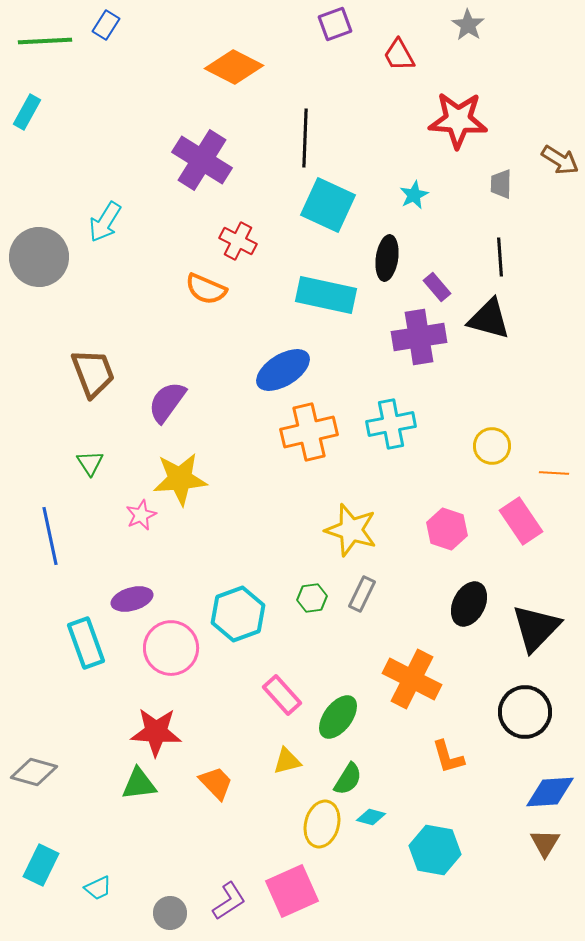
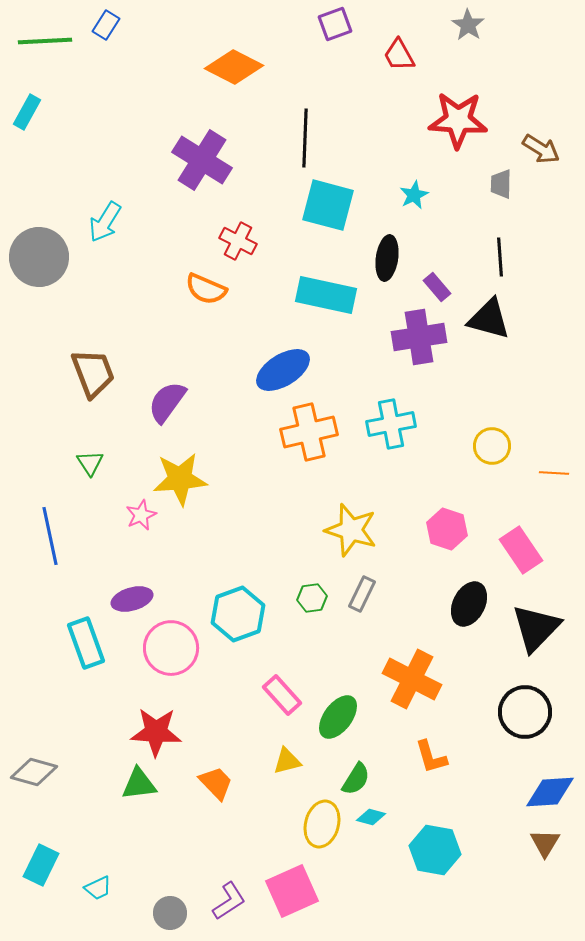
brown arrow at (560, 160): moved 19 px left, 11 px up
cyan square at (328, 205): rotated 10 degrees counterclockwise
pink rectangle at (521, 521): moved 29 px down
orange L-shape at (448, 757): moved 17 px left
green semicircle at (348, 779): moved 8 px right
